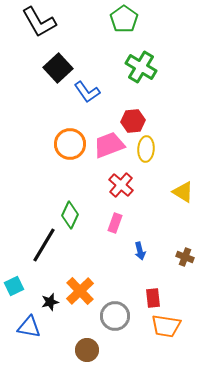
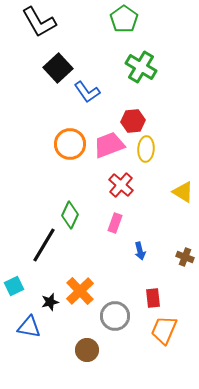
orange trapezoid: moved 2 px left, 4 px down; rotated 104 degrees clockwise
